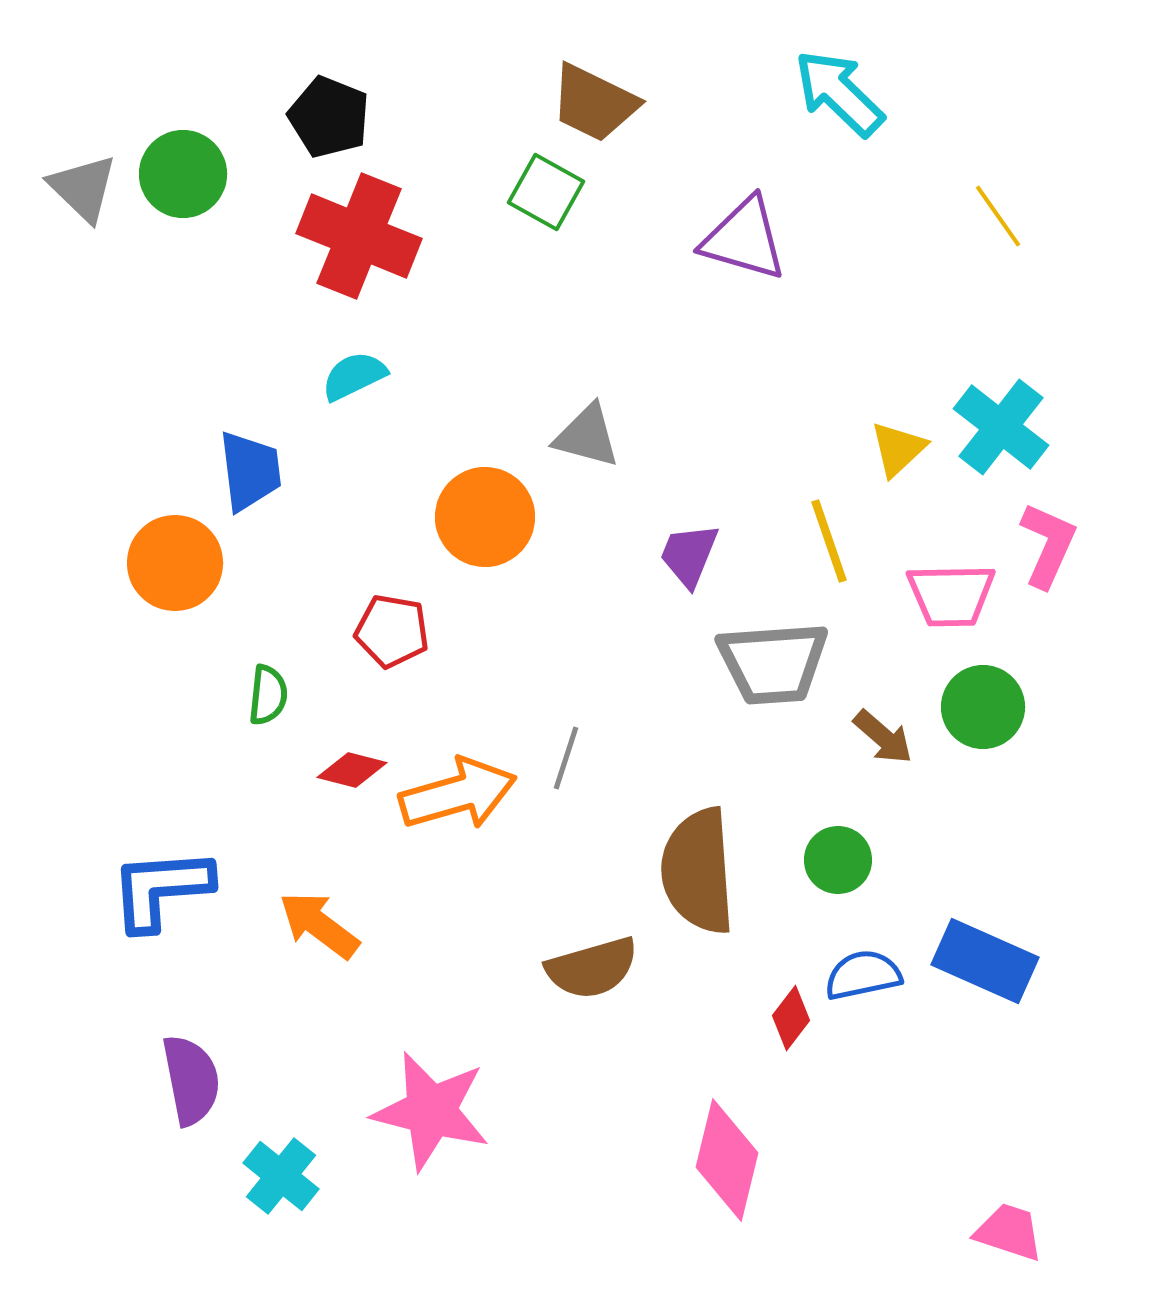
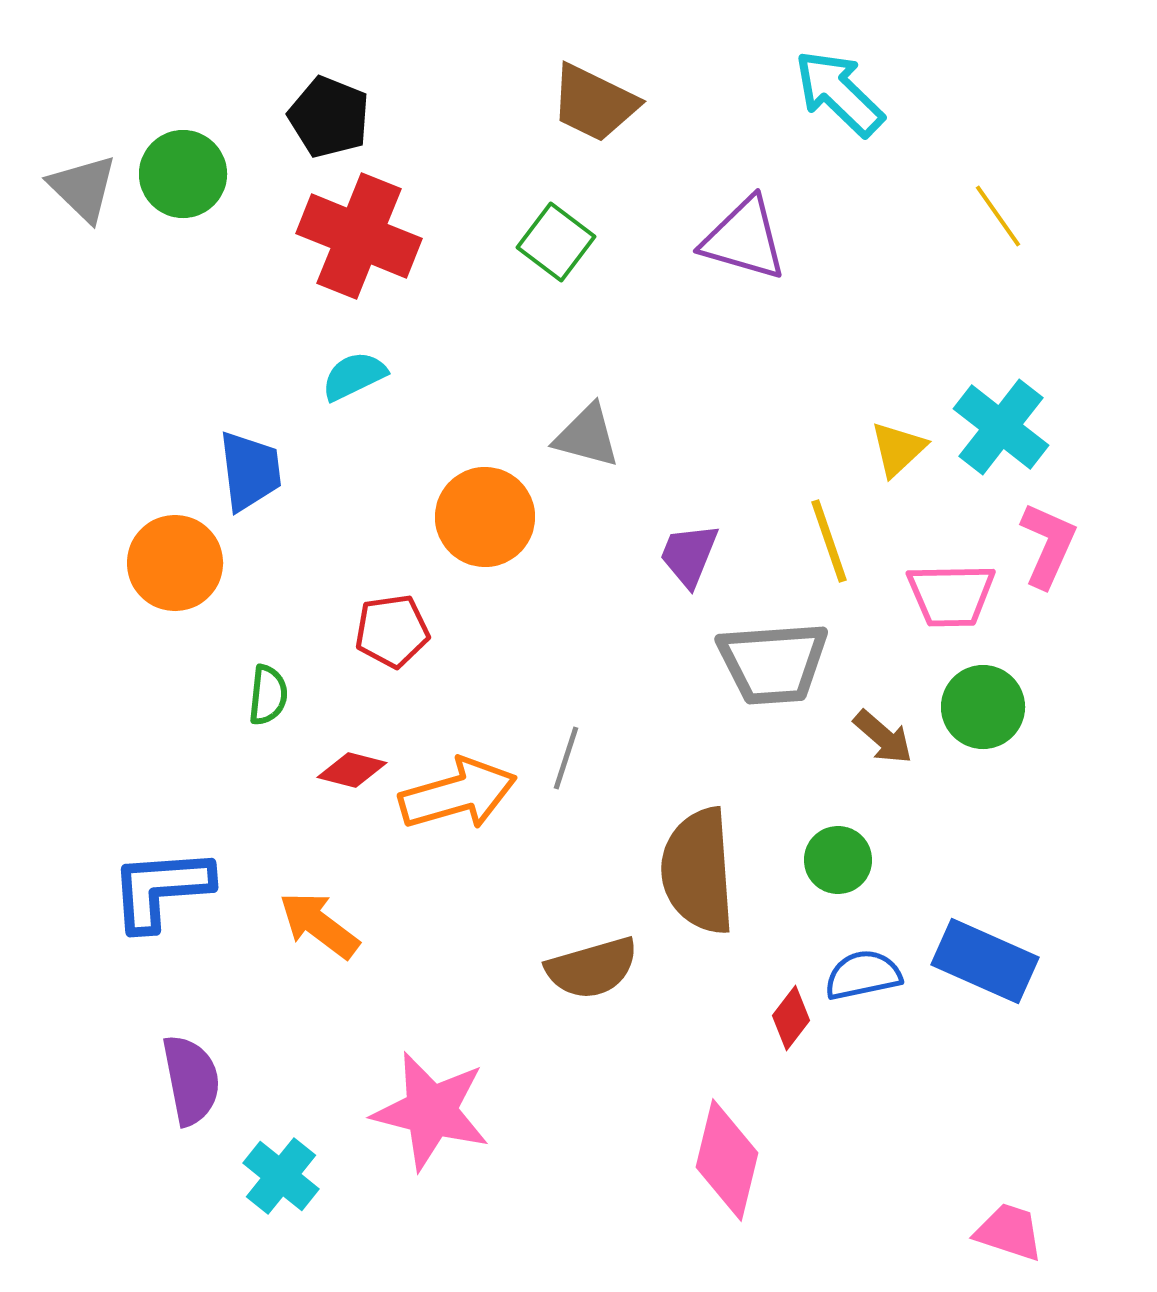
green square at (546, 192): moved 10 px right, 50 px down; rotated 8 degrees clockwise
red pentagon at (392, 631): rotated 18 degrees counterclockwise
